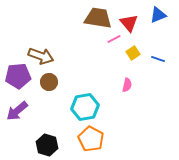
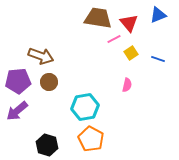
yellow square: moved 2 px left
purple pentagon: moved 5 px down
